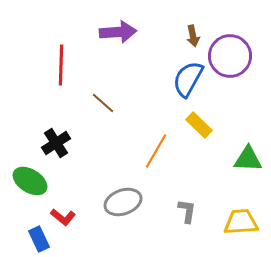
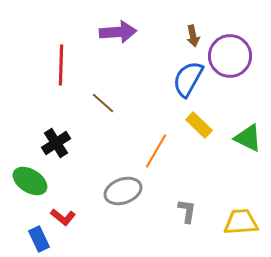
green triangle: moved 21 px up; rotated 24 degrees clockwise
gray ellipse: moved 11 px up
